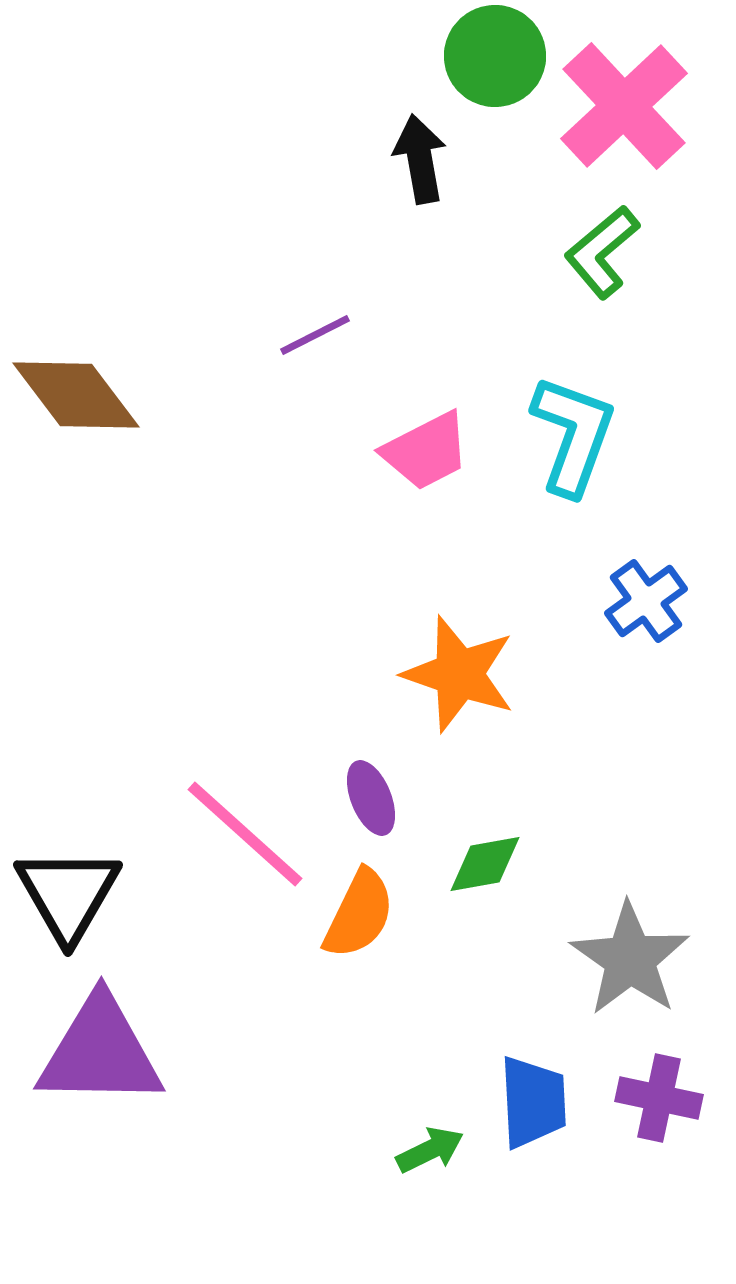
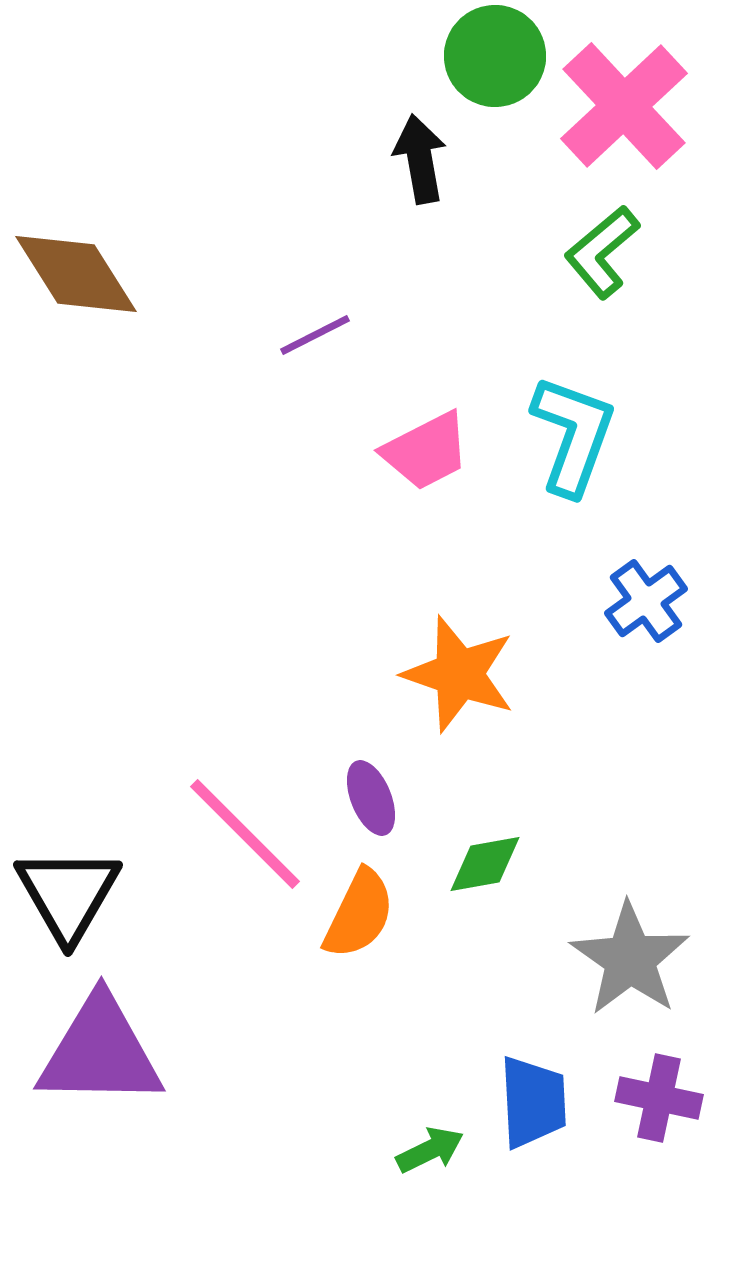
brown diamond: moved 121 px up; rotated 5 degrees clockwise
pink line: rotated 3 degrees clockwise
